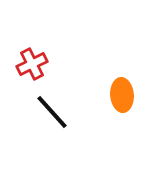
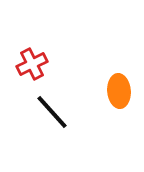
orange ellipse: moved 3 px left, 4 px up
